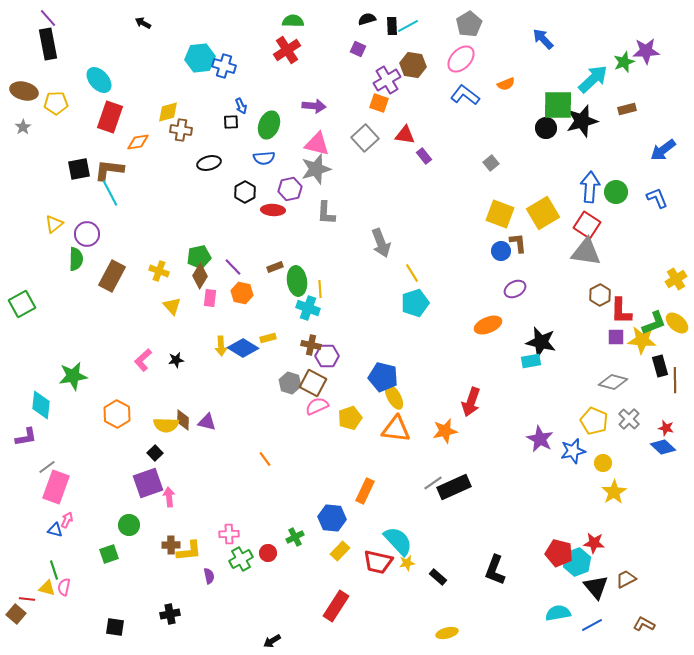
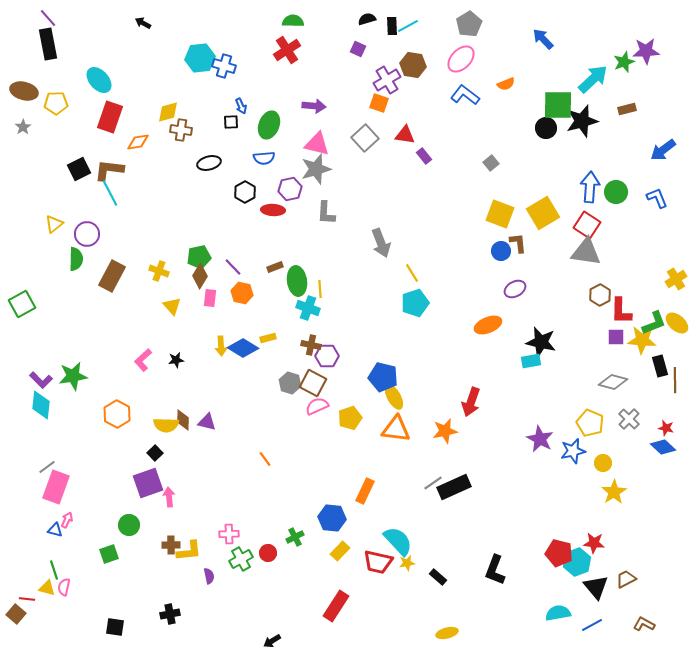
black square at (79, 169): rotated 15 degrees counterclockwise
yellow pentagon at (594, 421): moved 4 px left, 2 px down
purple L-shape at (26, 437): moved 15 px right, 57 px up; rotated 55 degrees clockwise
